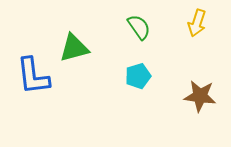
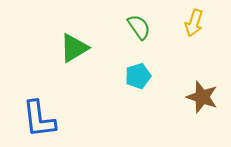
yellow arrow: moved 3 px left
green triangle: rotated 16 degrees counterclockwise
blue L-shape: moved 6 px right, 43 px down
brown star: moved 2 px right, 1 px down; rotated 12 degrees clockwise
